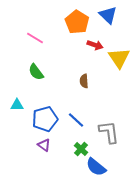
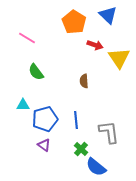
orange pentagon: moved 3 px left
pink line: moved 8 px left
cyan triangle: moved 6 px right
blue line: rotated 42 degrees clockwise
